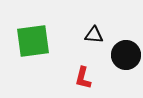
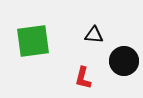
black circle: moved 2 px left, 6 px down
